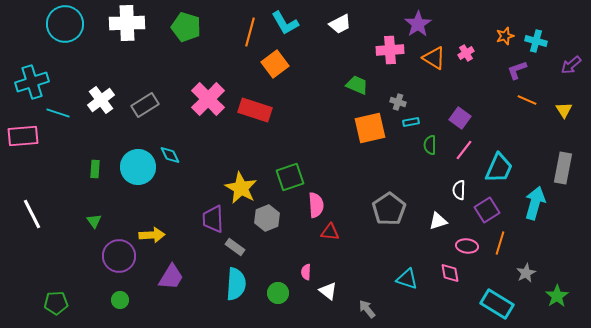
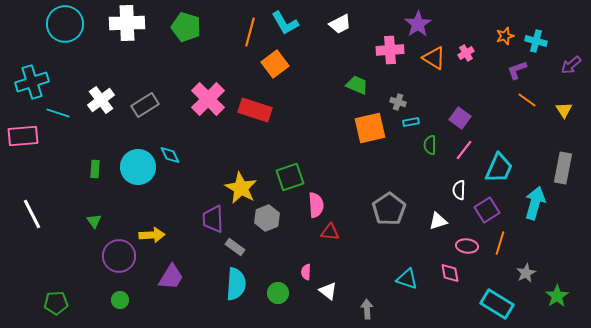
orange line at (527, 100): rotated 12 degrees clockwise
gray arrow at (367, 309): rotated 36 degrees clockwise
